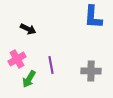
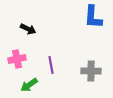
pink cross: rotated 18 degrees clockwise
green arrow: moved 6 px down; rotated 24 degrees clockwise
